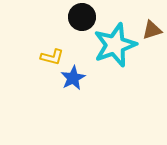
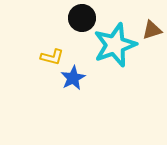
black circle: moved 1 px down
